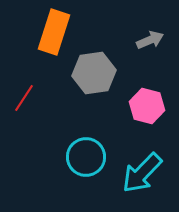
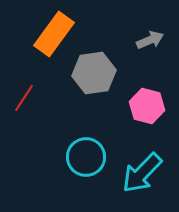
orange rectangle: moved 2 px down; rotated 18 degrees clockwise
